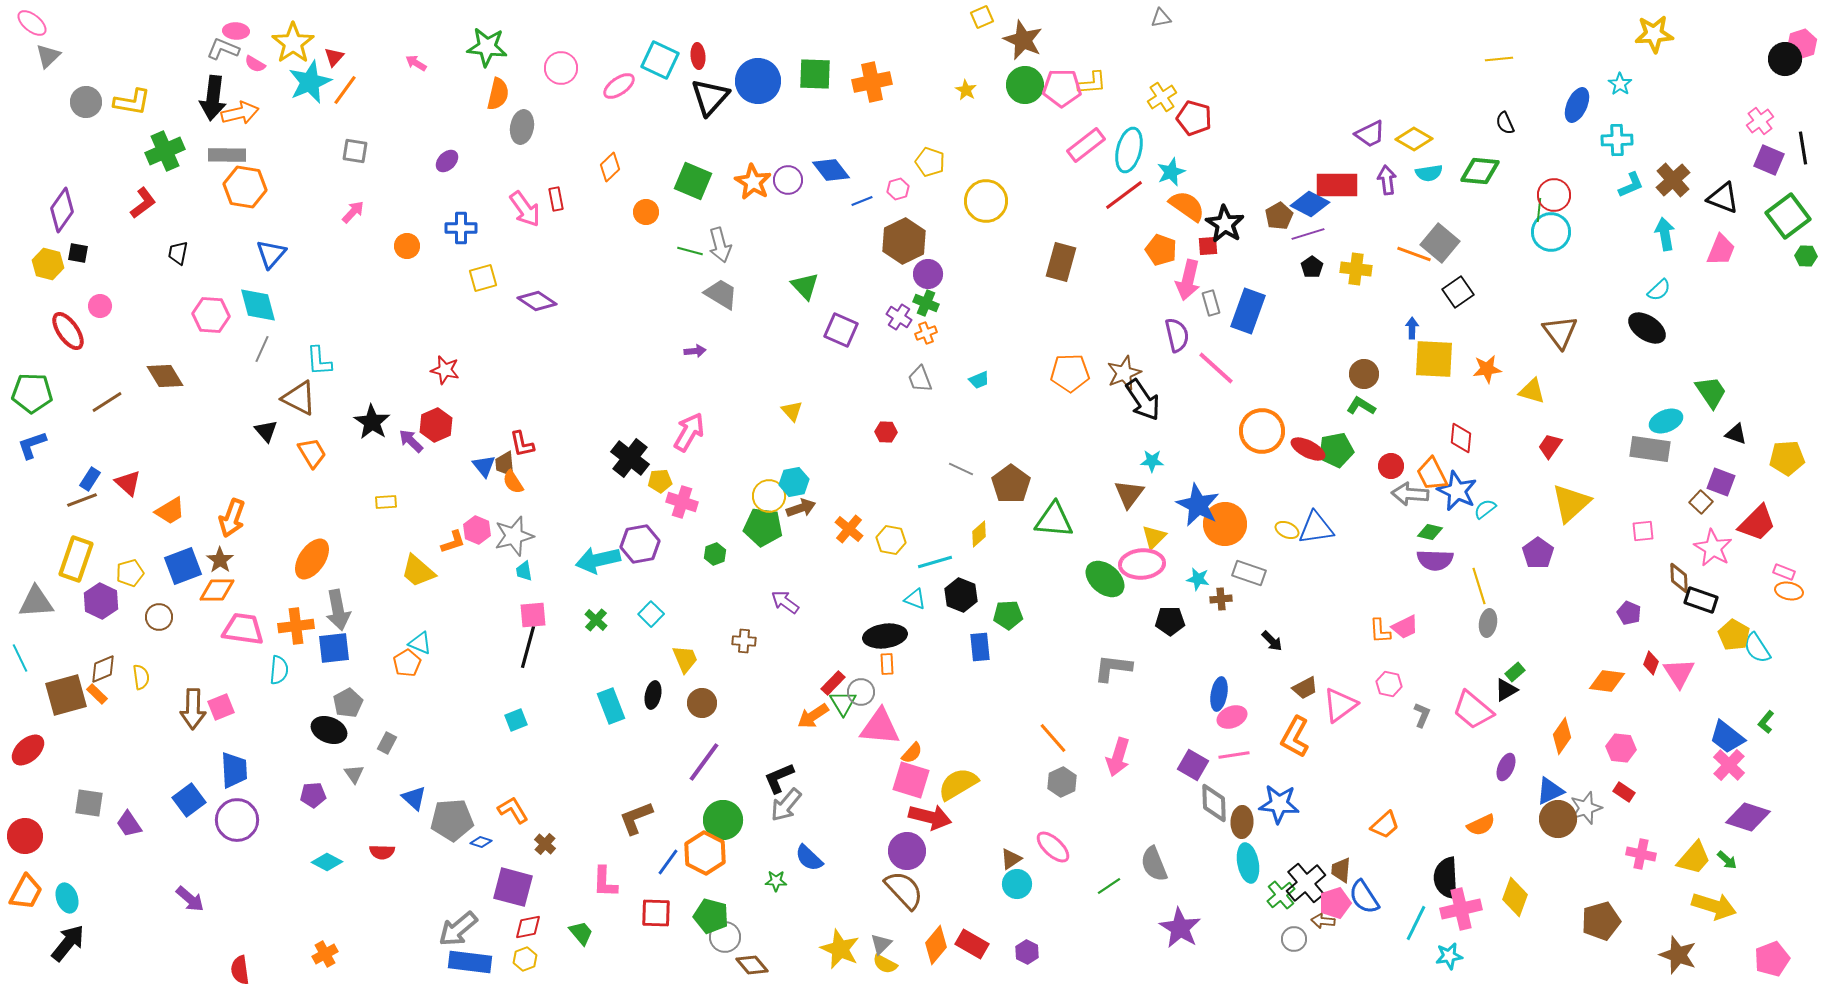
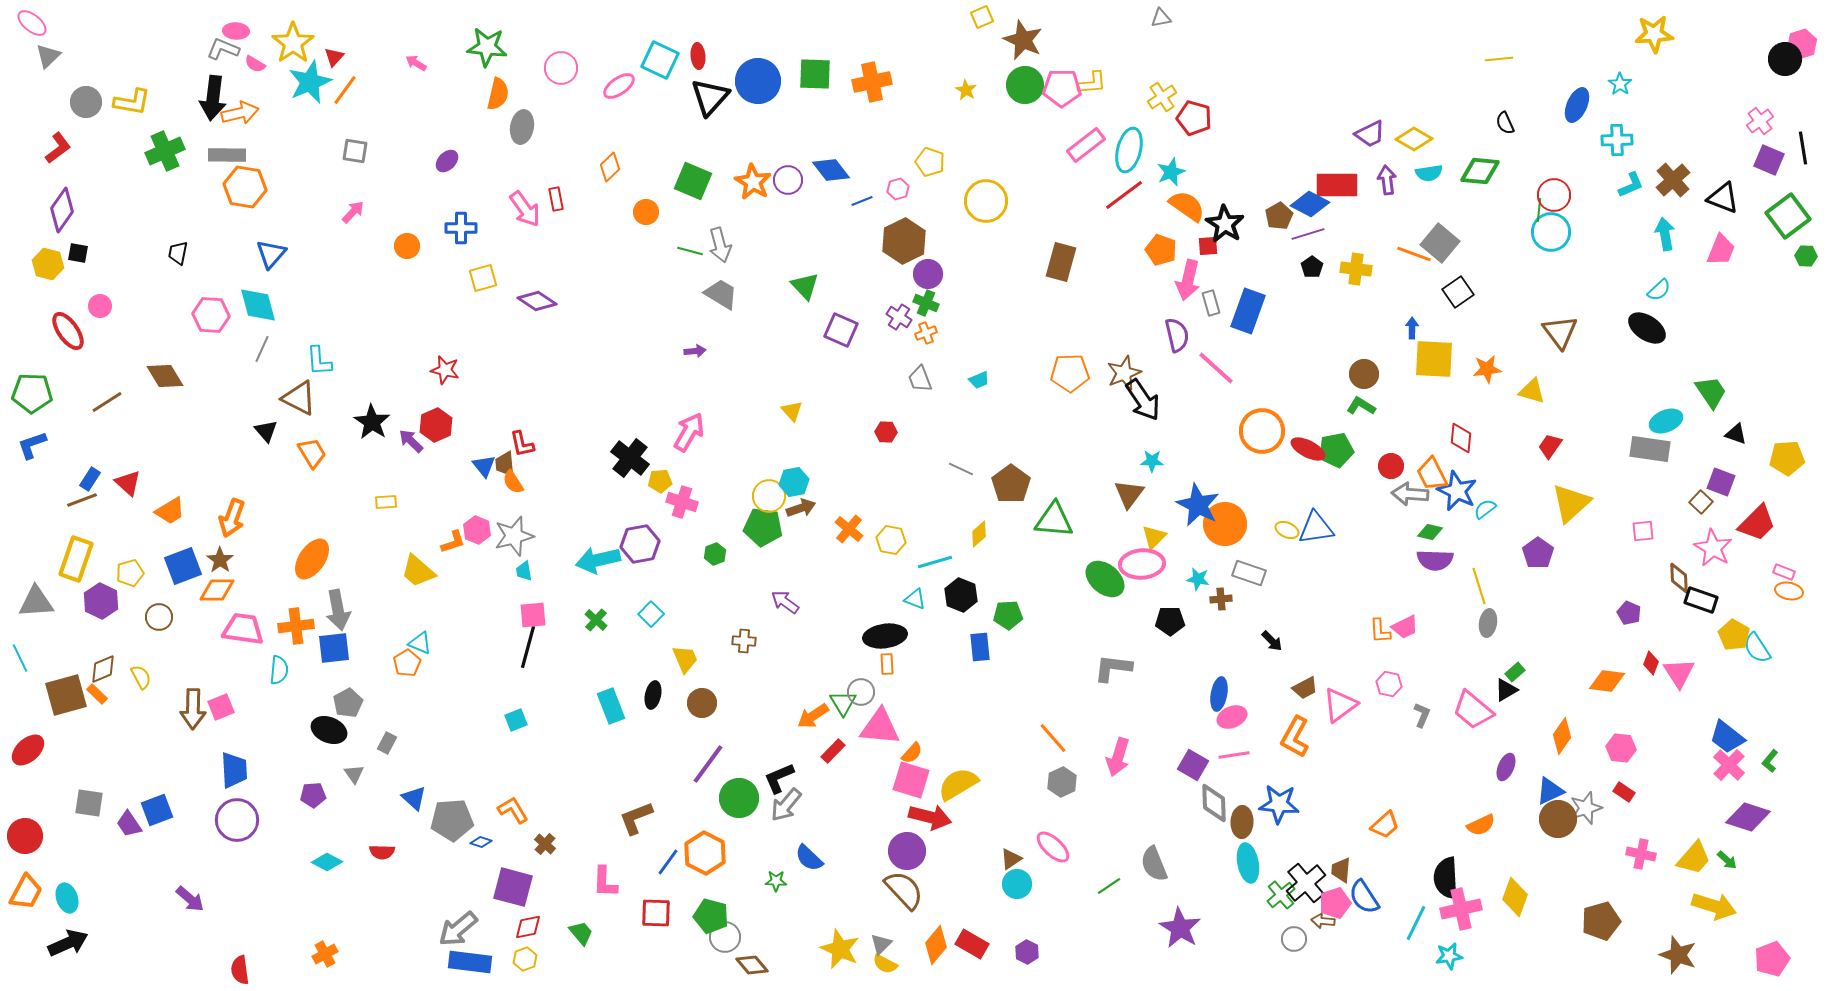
red L-shape at (143, 203): moved 85 px left, 55 px up
yellow semicircle at (141, 677): rotated 20 degrees counterclockwise
red rectangle at (833, 683): moved 68 px down
green L-shape at (1766, 722): moved 4 px right, 39 px down
purple line at (704, 762): moved 4 px right, 2 px down
blue square at (189, 800): moved 32 px left, 10 px down; rotated 16 degrees clockwise
green circle at (723, 820): moved 16 px right, 22 px up
black arrow at (68, 943): rotated 27 degrees clockwise
